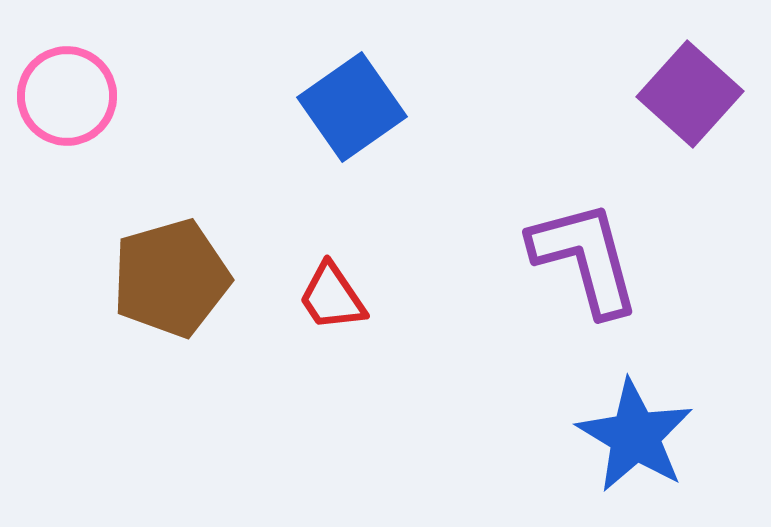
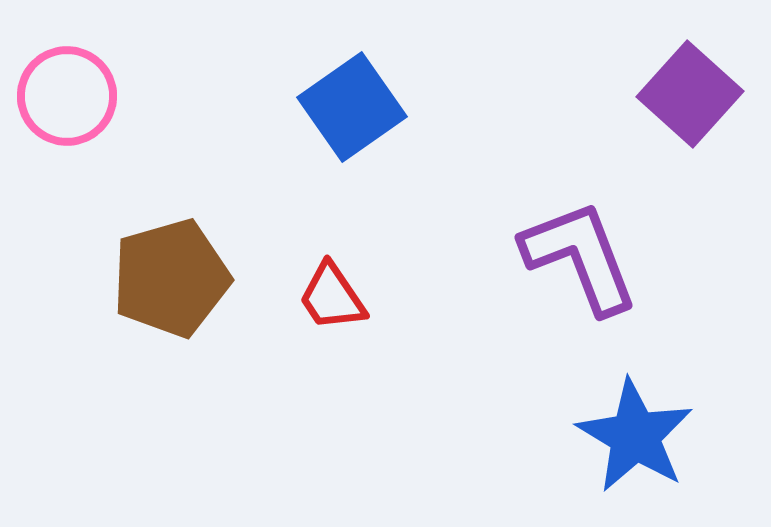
purple L-shape: moved 5 px left, 1 px up; rotated 6 degrees counterclockwise
